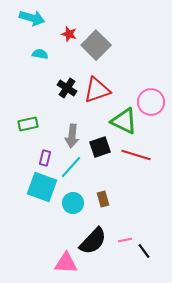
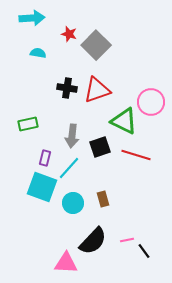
cyan arrow: rotated 20 degrees counterclockwise
cyan semicircle: moved 2 px left, 1 px up
black cross: rotated 24 degrees counterclockwise
cyan line: moved 2 px left, 1 px down
pink line: moved 2 px right
